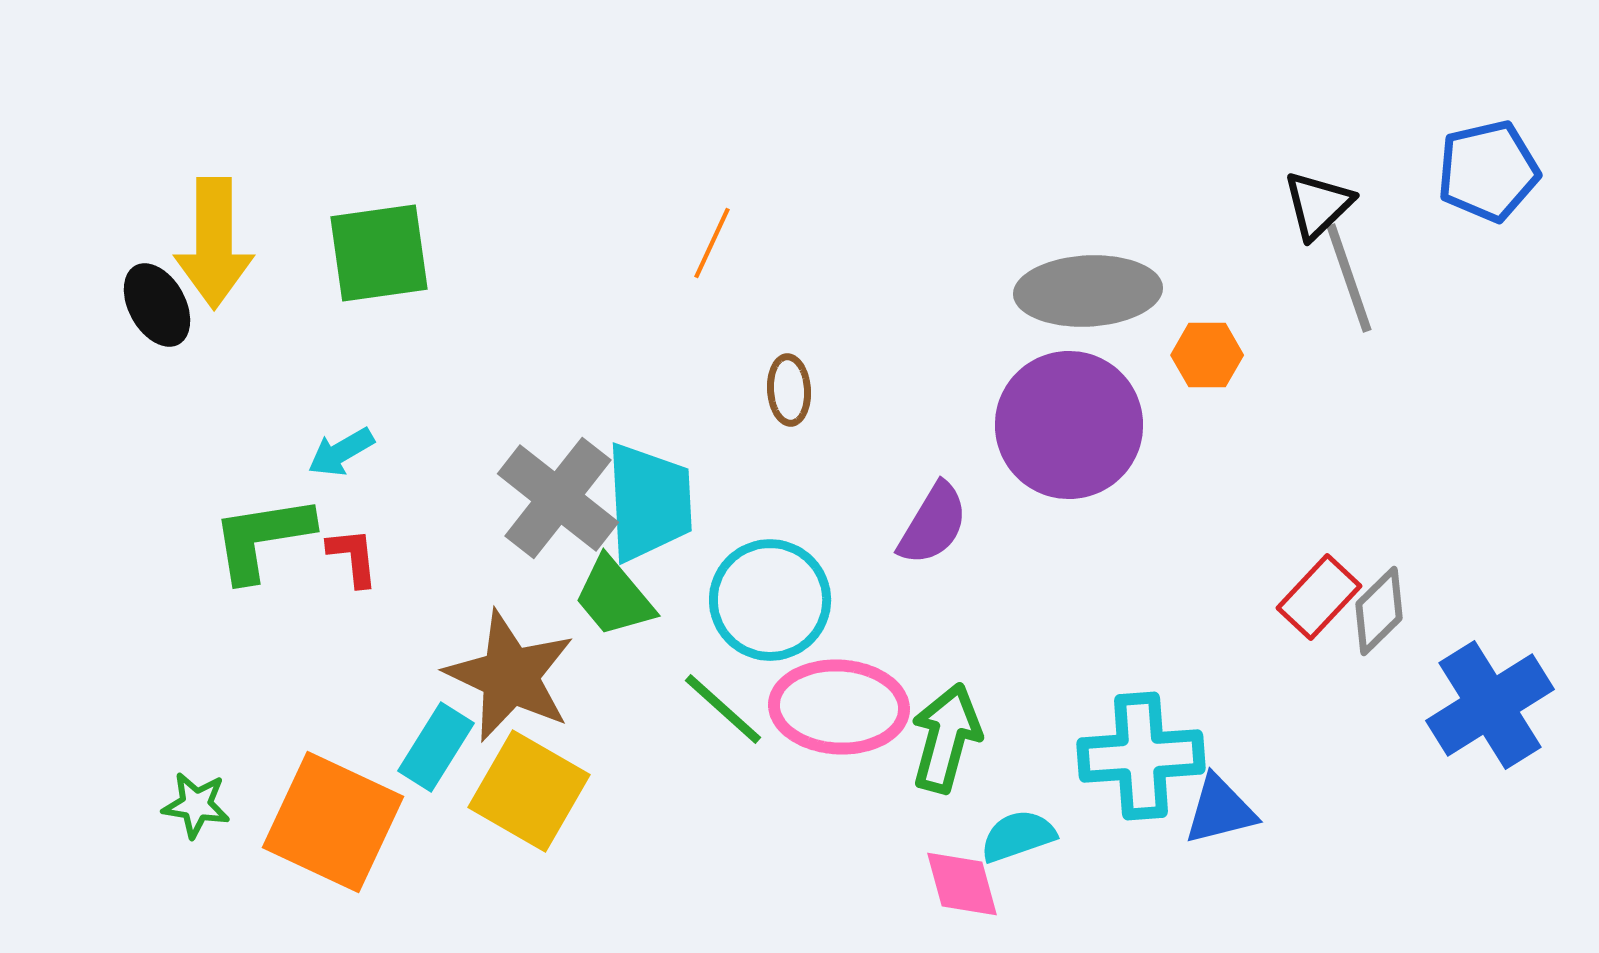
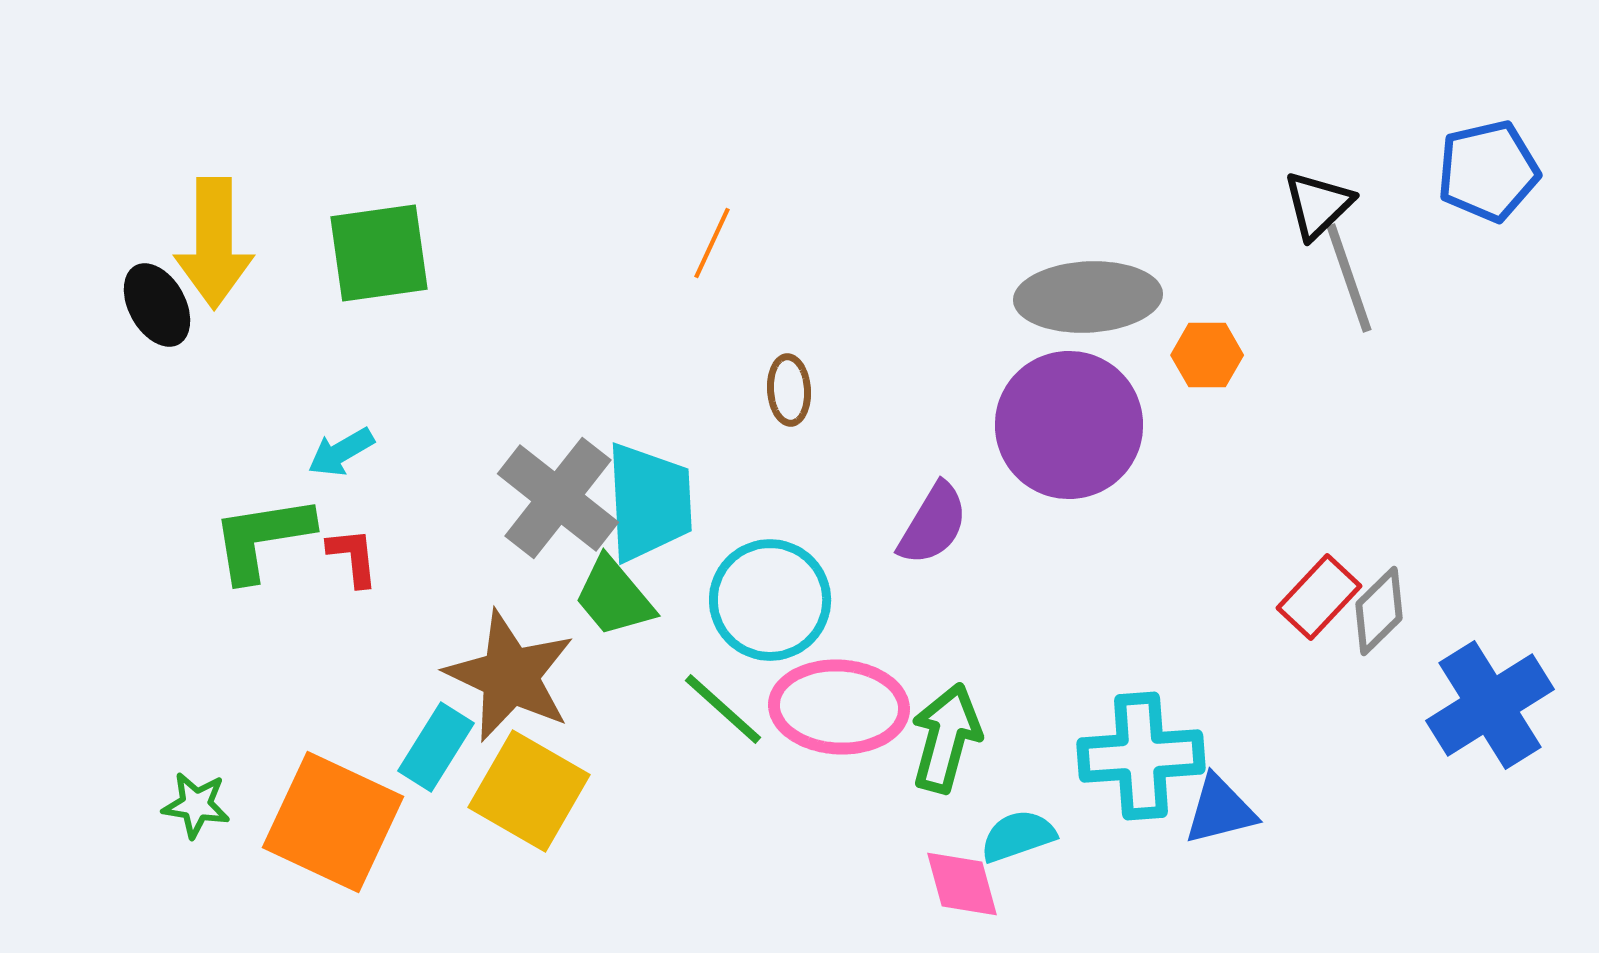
gray ellipse: moved 6 px down
